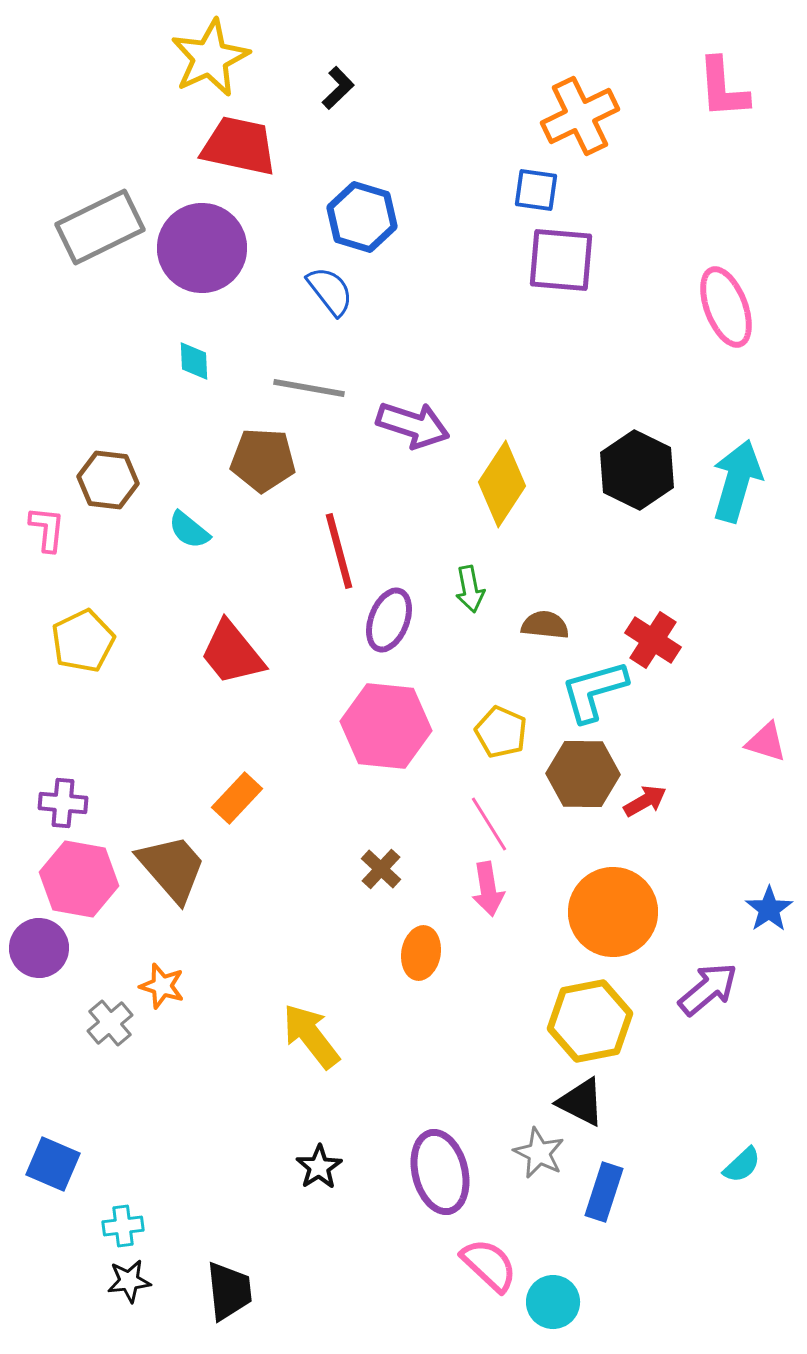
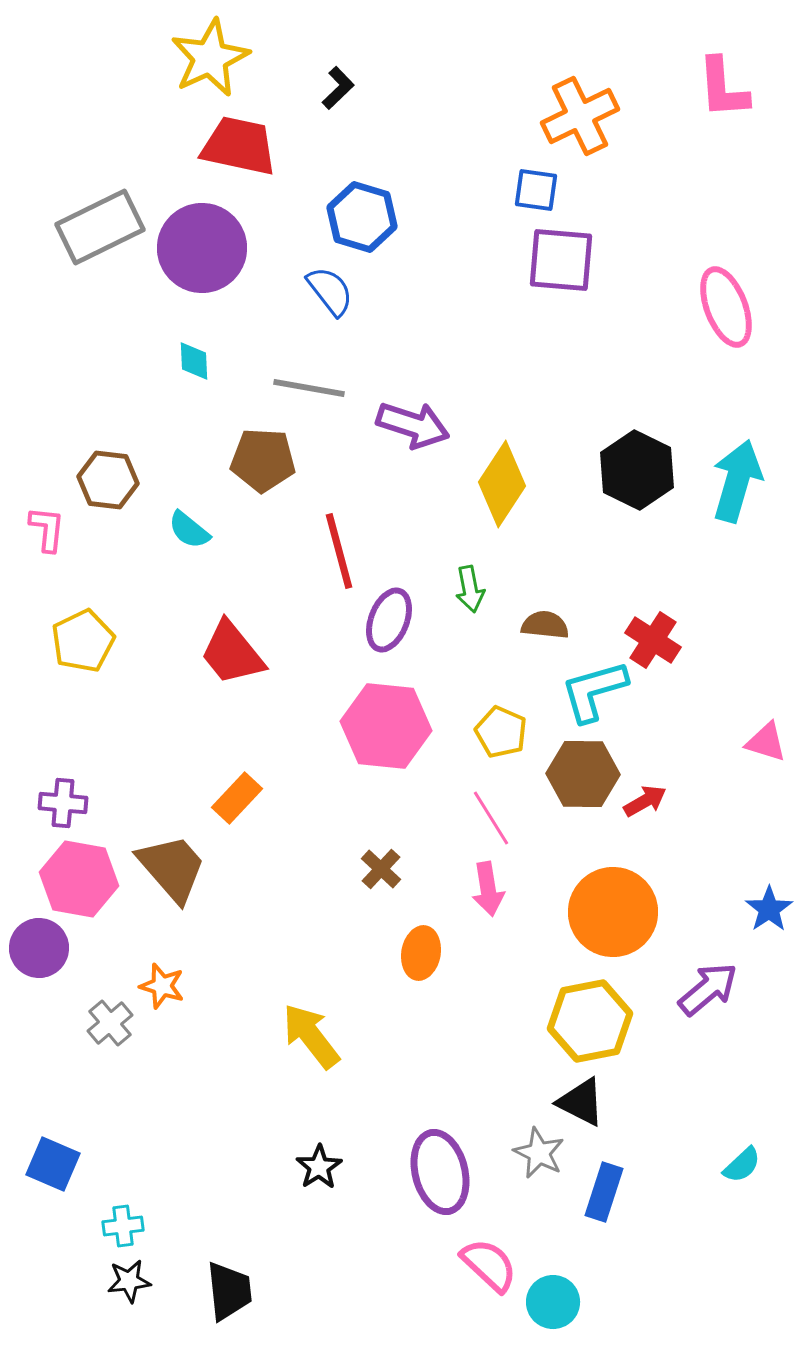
pink line at (489, 824): moved 2 px right, 6 px up
